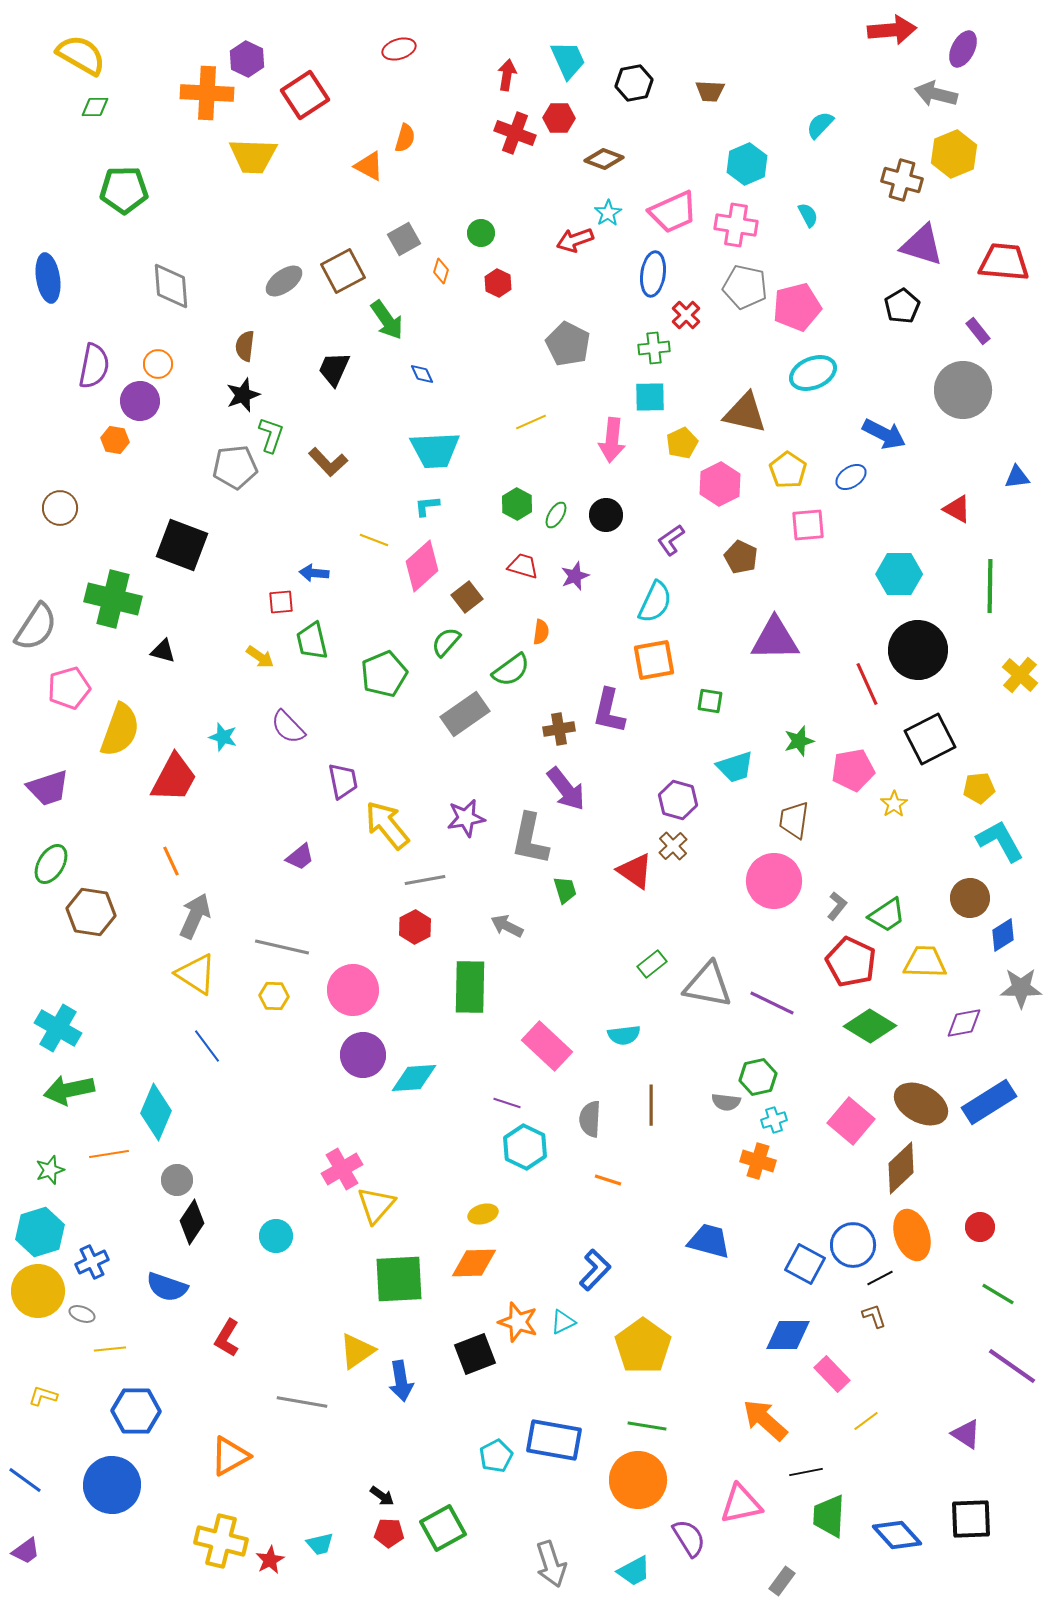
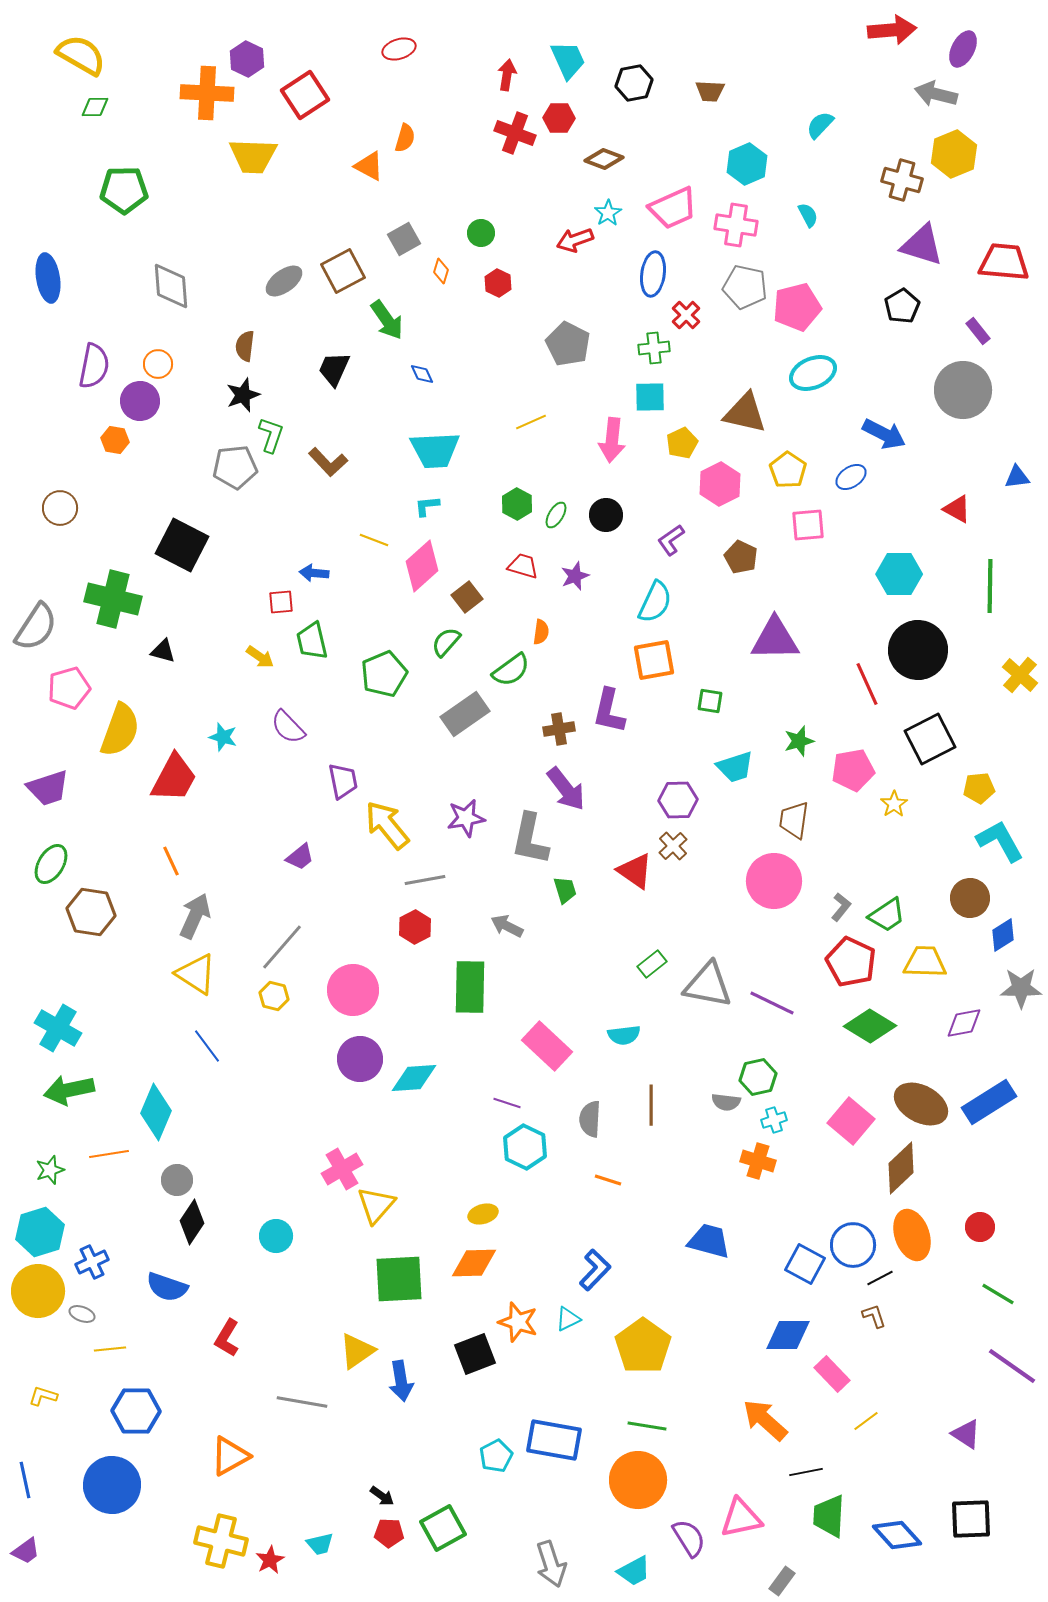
pink trapezoid at (673, 212): moved 4 px up
black square at (182, 545): rotated 6 degrees clockwise
purple hexagon at (678, 800): rotated 18 degrees counterclockwise
gray L-shape at (837, 906): moved 4 px right, 1 px down
gray line at (282, 947): rotated 62 degrees counterclockwise
yellow hexagon at (274, 996): rotated 12 degrees clockwise
purple circle at (363, 1055): moved 3 px left, 4 px down
cyan triangle at (563, 1322): moved 5 px right, 3 px up
blue line at (25, 1480): rotated 42 degrees clockwise
pink triangle at (741, 1504): moved 14 px down
